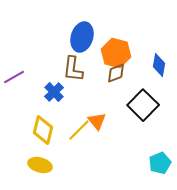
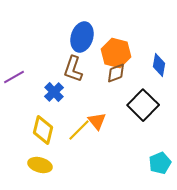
brown L-shape: rotated 12 degrees clockwise
